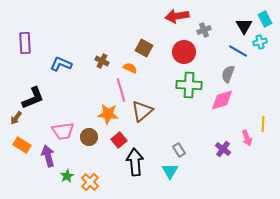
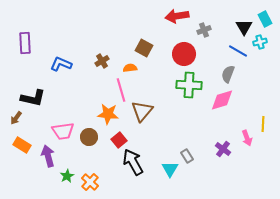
black triangle: moved 1 px down
red circle: moved 2 px down
brown cross: rotated 32 degrees clockwise
orange semicircle: rotated 32 degrees counterclockwise
black L-shape: rotated 35 degrees clockwise
brown triangle: rotated 10 degrees counterclockwise
gray rectangle: moved 8 px right, 6 px down
black arrow: moved 2 px left; rotated 24 degrees counterclockwise
cyan triangle: moved 2 px up
